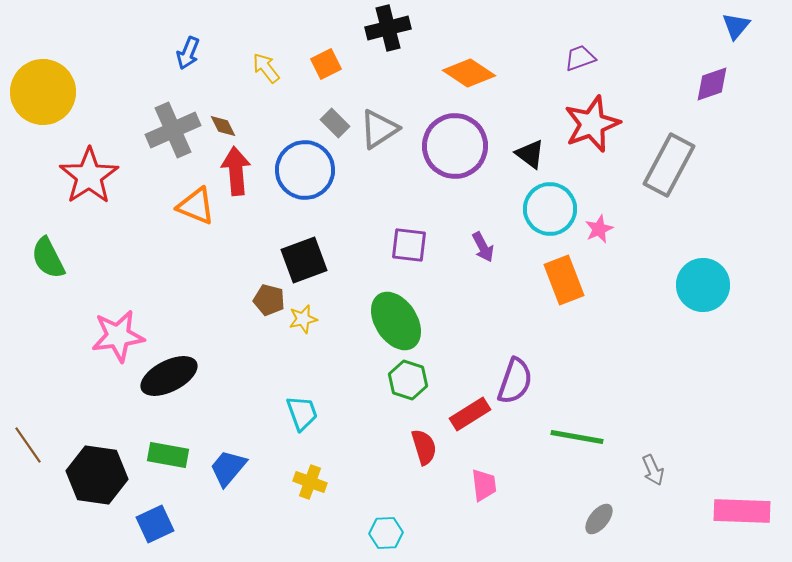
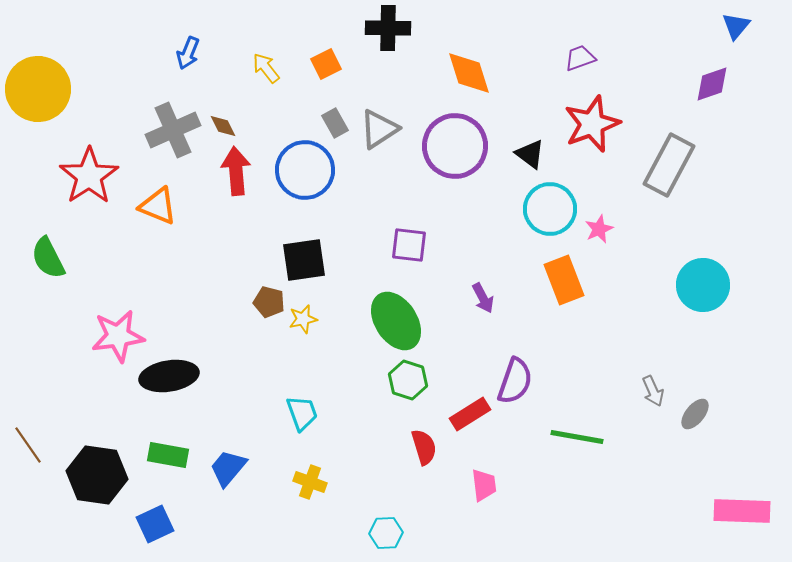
black cross at (388, 28): rotated 15 degrees clockwise
orange diamond at (469, 73): rotated 39 degrees clockwise
yellow circle at (43, 92): moved 5 px left, 3 px up
gray rectangle at (335, 123): rotated 16 degrees clockwise
orange triangle at (196, 206): moved 38 px left
purple arrow at (483, 247): moved 51 px down
black square at (304, 260): rotated 12 degrees clockwise
brown pentagon at (269, 300): moved 2 px down
black ellipse at (169, 376): rotated 18 degrees clockwise
gray arrow at (653, 470): moved 79 px up
gray ellipse at (599, 519): moved 96 px right, 105 px up
